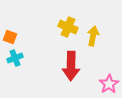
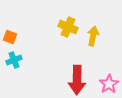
cyan cross: moved 1 px left, 2 px down
red arrow: moved 6 px right, 14 px down
